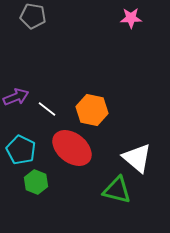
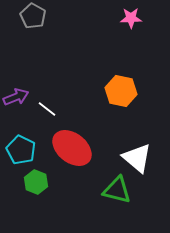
gray pentagon: rotated 20 degrees clockwise
orange hexagon: moved 29 px right, 19 px up
